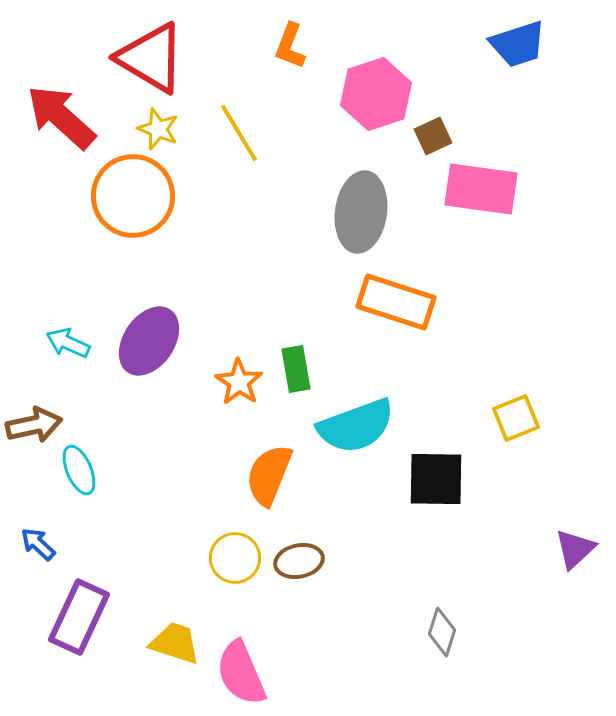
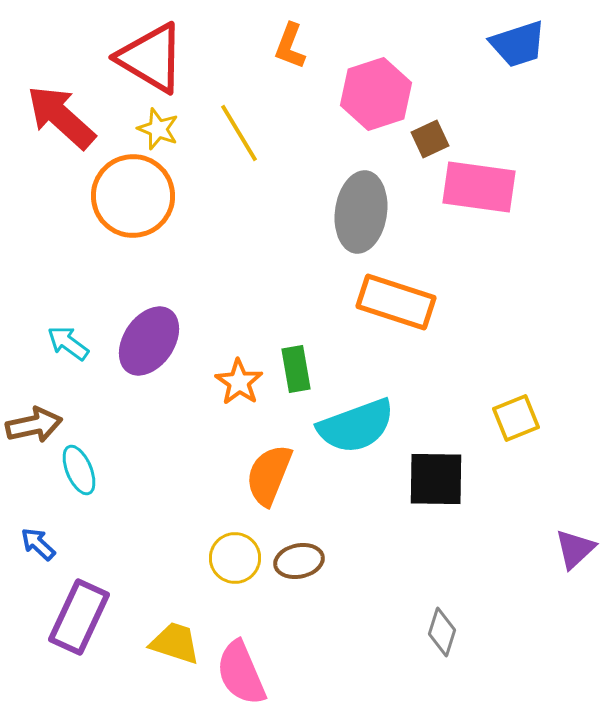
brown square: moved 3 px left, 3 px down
pink rectangle: moved 2 px left, 2 px up
cyan arrow: rotated 12 degrees clockwise
